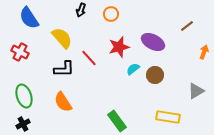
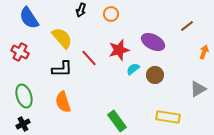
red star: moved 3 px down
black L-shape: moved 2 px left
gray triangle: moved 2 px right, 2 px up
orange semicircle: rotated 15 degrees clockwise
